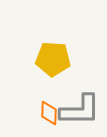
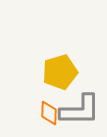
yellow pentagon: moved 7 px right, 13 px down; rotated 20 degrees counterclockwise
